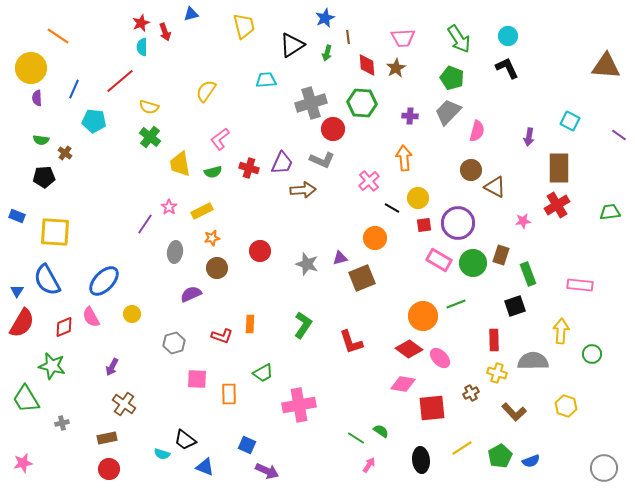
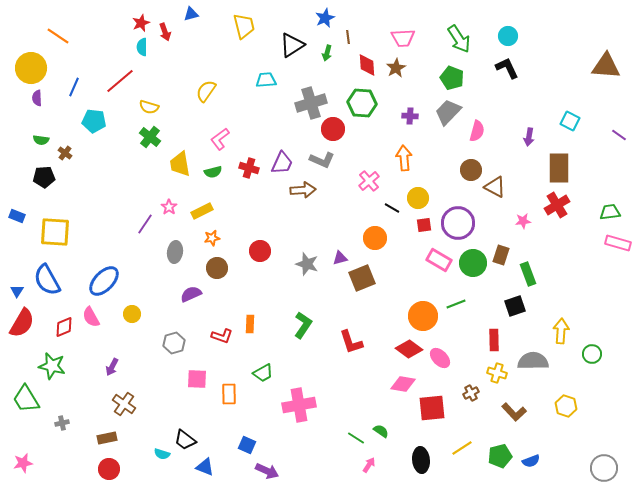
blue line at (74, 89): moved 2 px up
pink rectangle at (580, 285): moved 38 px right, 42 px up; rotated 10 degrees clockwise
green pentagon at (500, 456): rotated 15 degrees clockwise
